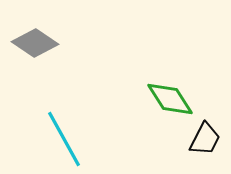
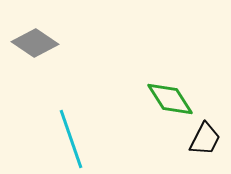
cyan line: moved 7 px right; rotated 10 degrees clockwise
